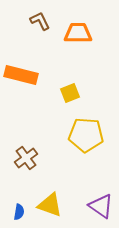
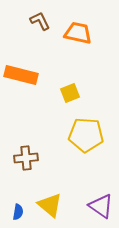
orange trapezoid: rotated 12 degrees clockwise
brown cross: rotated 30 degrees clockwise
yellow triangle: rotated 20 degrees clockwise
blue semicircle: moved 1 px left
